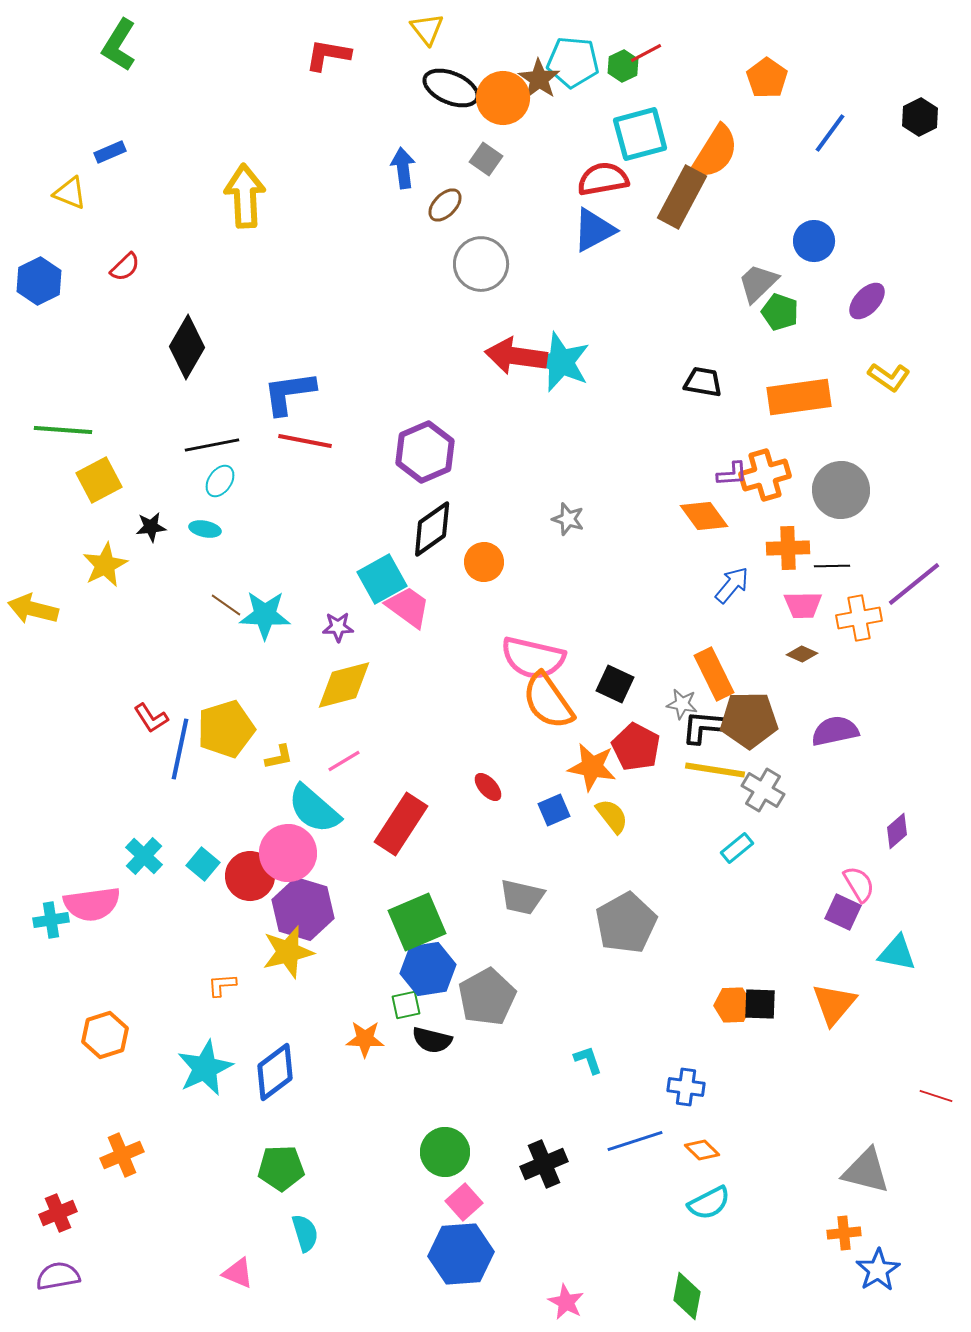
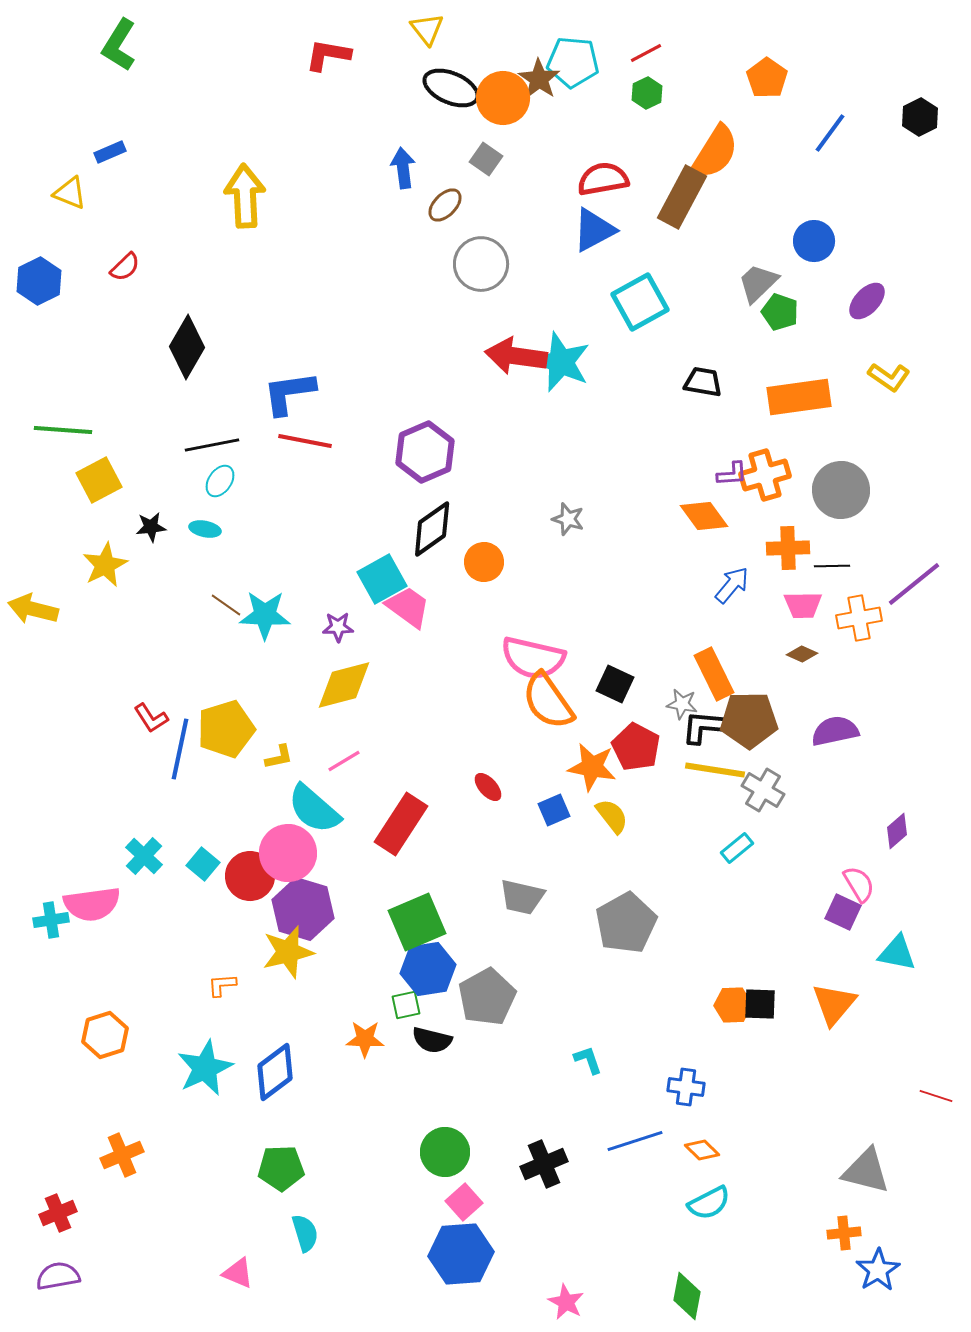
green hexagon at (623, 66): moved 24 px right, 27 px down
cyan square at (640, 134): moved 168 px down; rotated 14 degrees counterclockwise
